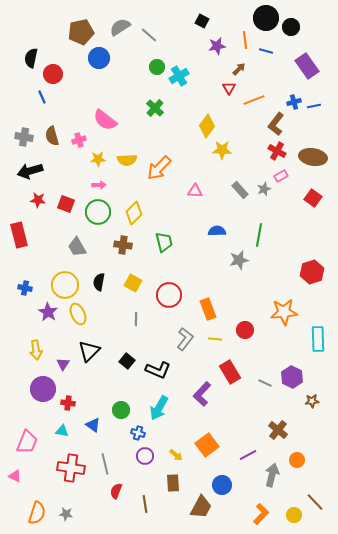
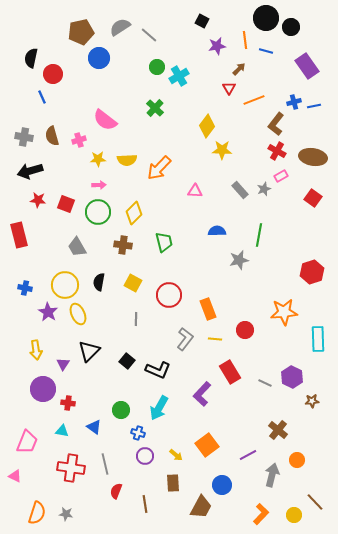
blue triangle at (93, 425): moved 1 px right, 2 px down
